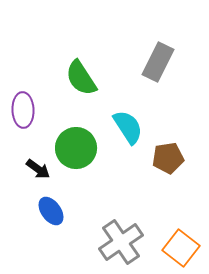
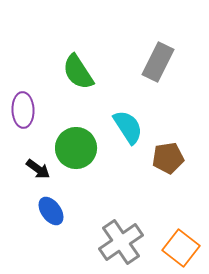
green semicircle: moved 3 px left, 6 px up
